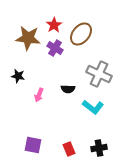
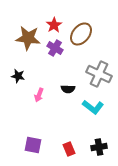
black cross: moved 1 px up
